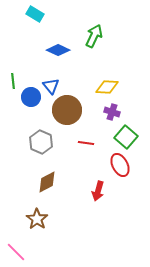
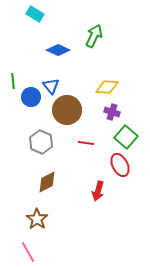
pink line: moved 12 px right; rotated 15 degrees clockwise
